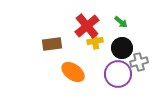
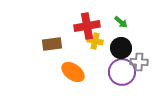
red cross: rotated 30 degrees clockwise
yellow cross: rotated 21 degrees clockwise
black circle: moved 1 px left
gray cross: rotated 18 degrees clockwise
purple circle: moved 4 px right, 2 px up
